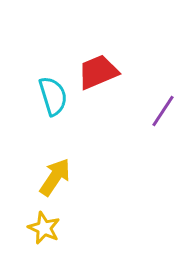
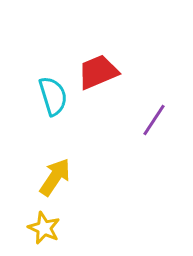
purple line: moved 9 px left, 9 px down
